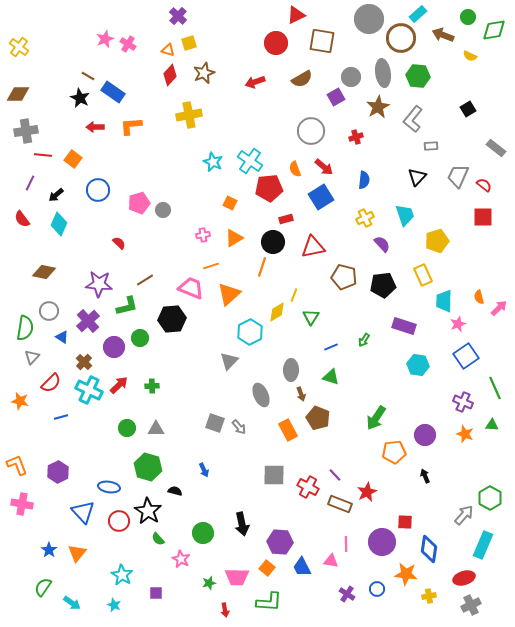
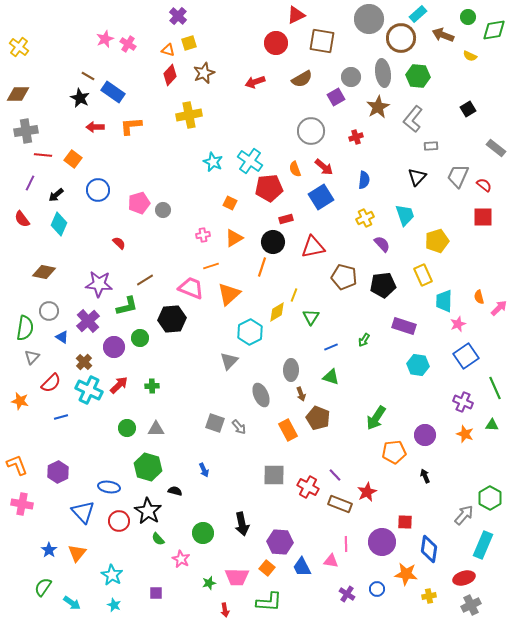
cyan star at (122, 575): moved 10 px left
